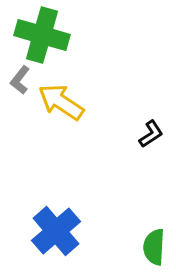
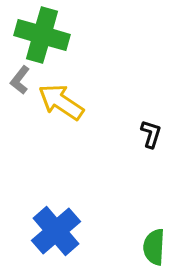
black L-shape: rotated 40 degrees counterclockwise
